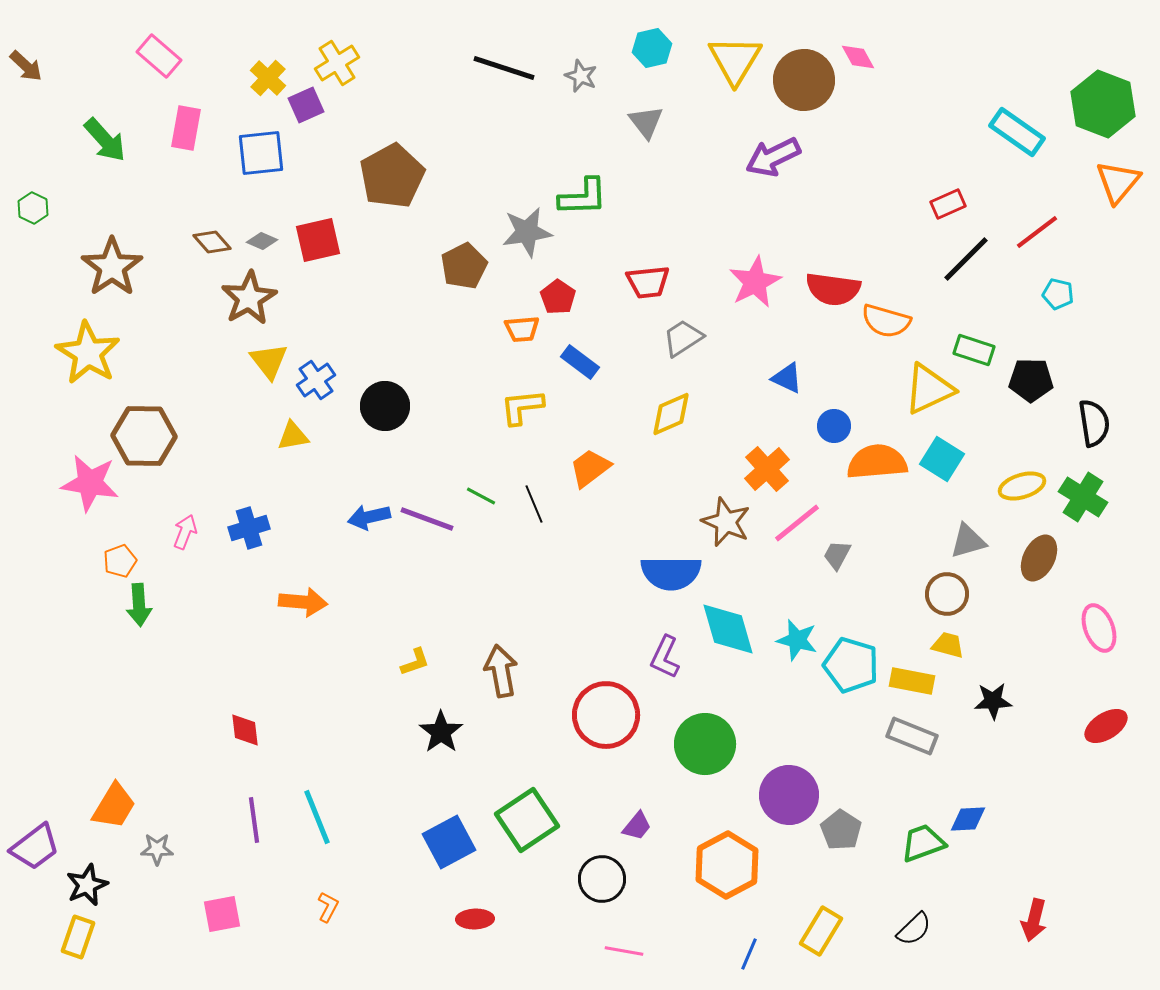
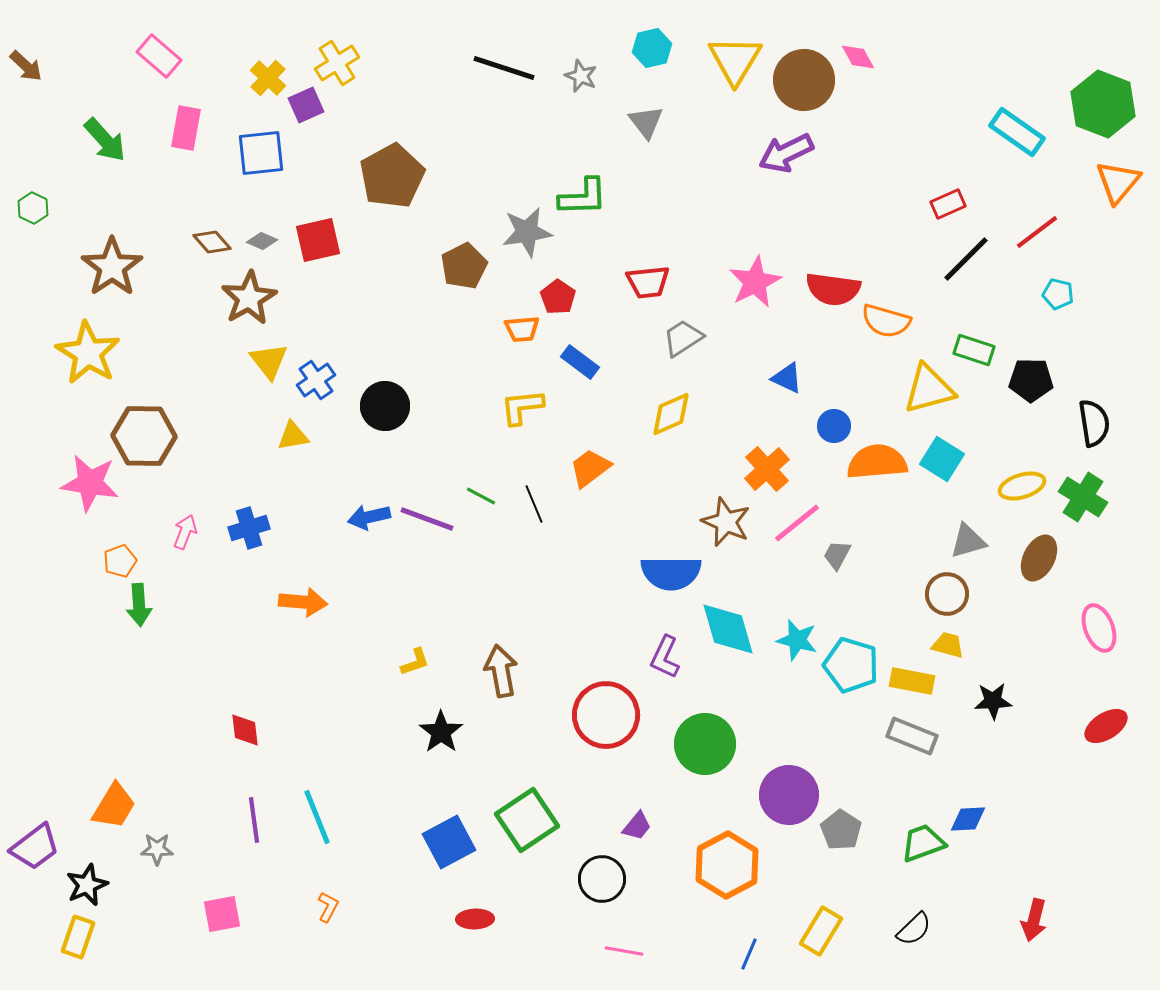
purple arrow at (773, 157): moved 13 px right, 4 px up
yellow triangle at (929, 389): rotated 10 degrees clockwise
